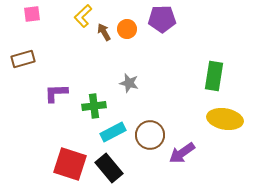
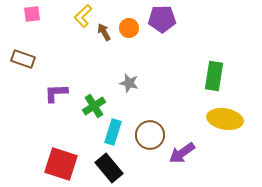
orange circle: moved 2 px right, 1 px up
brown rectangle: rotated 35 degrees clockwise
green cross: rotated 25 degrees counterclockwise
cyan rectangle: rotated 45 degrees counterclockwise
red square: moved 9 px left
